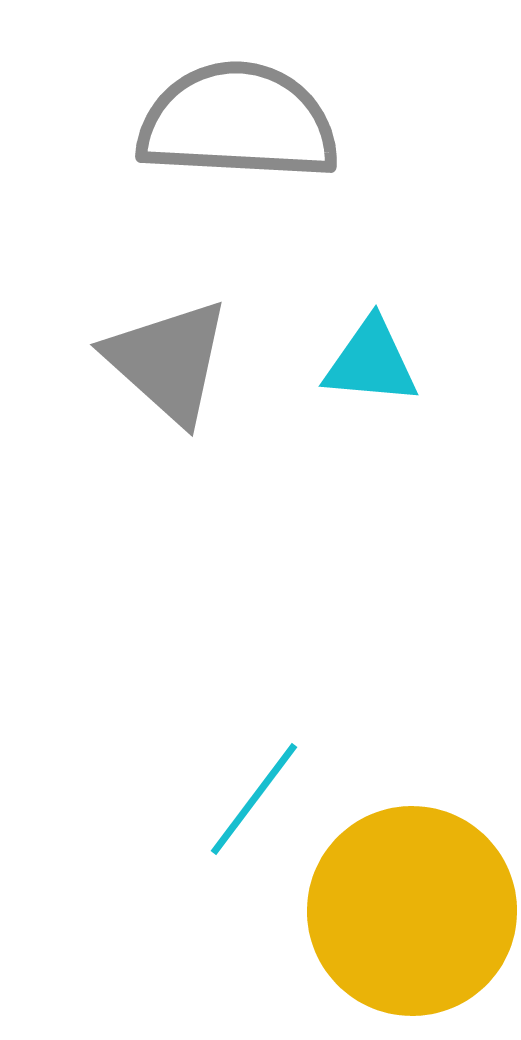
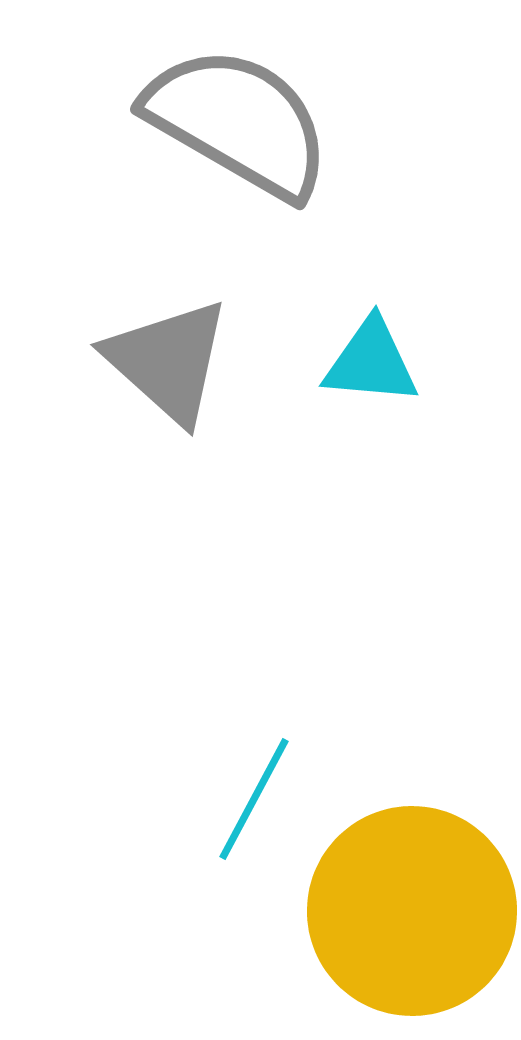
gray semicircle: rotated 27 degrees clockwise
cyan line: rotated 9 degrees counterclockwise
